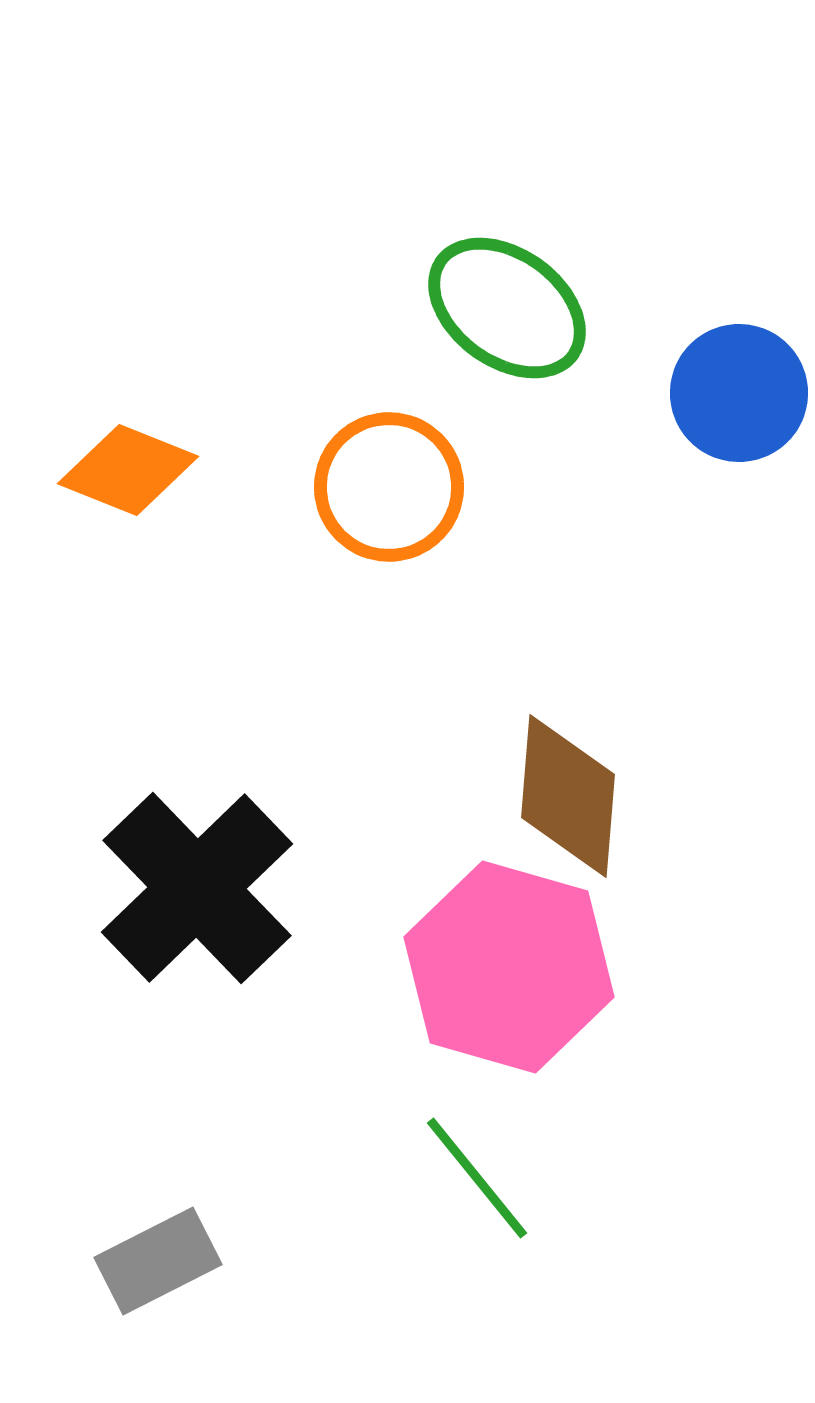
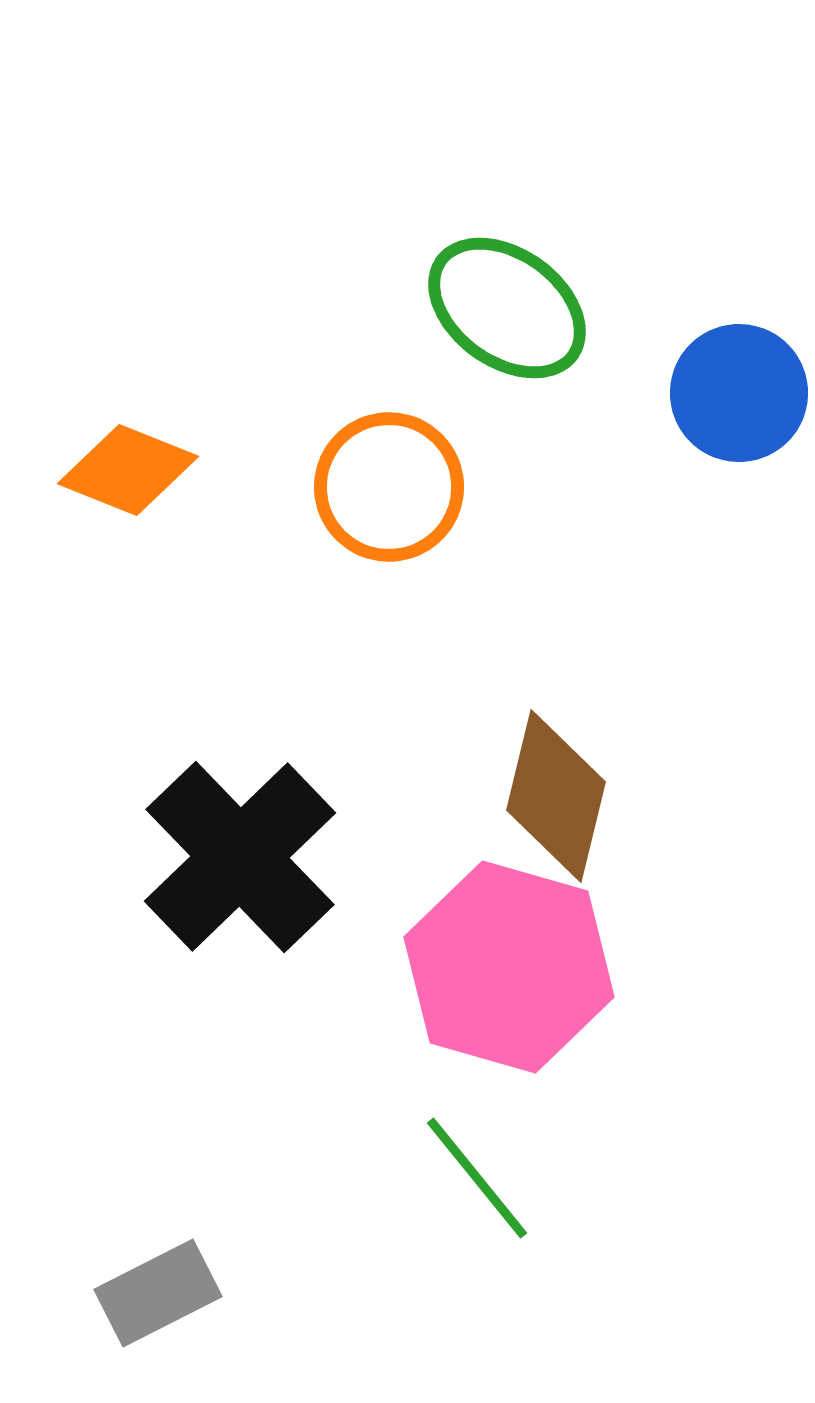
brown diamond: moved 12 px left; rotated 9 degrees clockwise
black cross: moved 43 px right, 31 px up
gray rectangle: moved 32 px down
